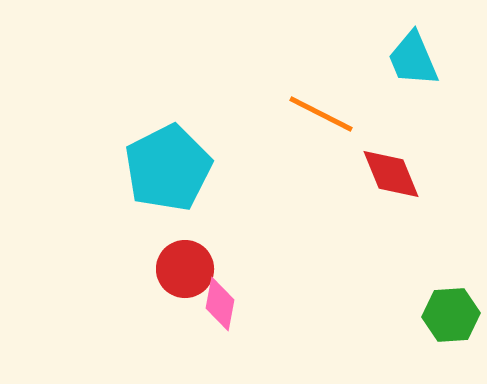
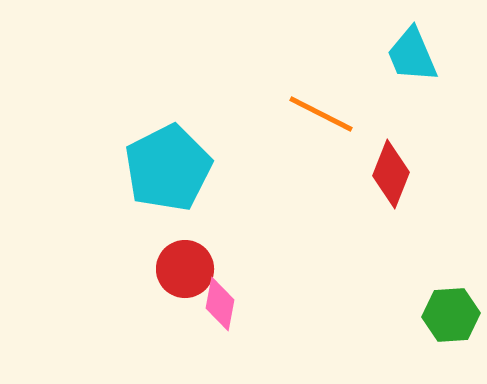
cyan trapezoid: moved 1 px left, 4 px up
red diamond: rotated 44 degrees clockwise
